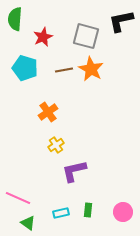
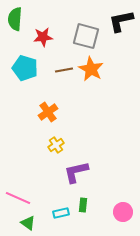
red star: rotated 18 degrees clockwise
purple L-shape: moved 2 px right, 1 px down
green rectangle: moved 5 px left, 5 px up
